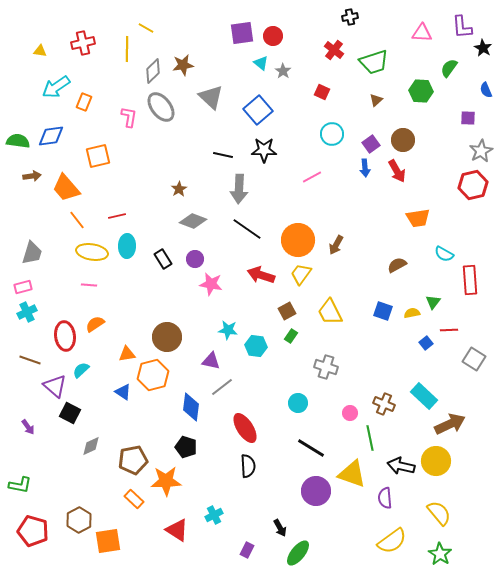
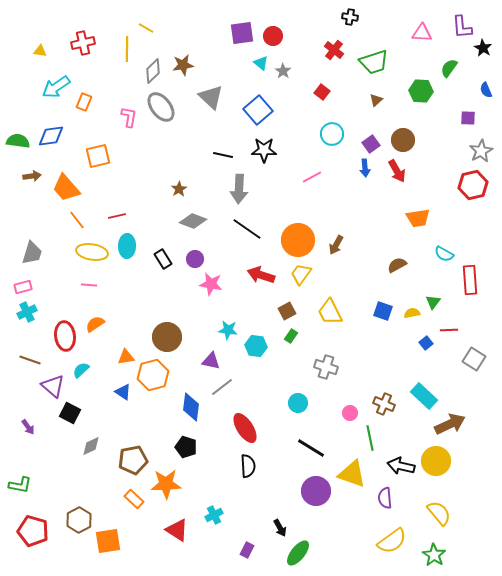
black cross at (350, 17): rotated 21 degrees clockwise
red square at (322, 92): rotated 14 degrees clockwise
orange triangle at (127, 354): moved 1 px left, 3 px down
purple triangle at (55, 386): moved 2 px left
orange star at (166, 481): moved 3 px down
green star at (440, 554): moved 6 px left, 1 px down
